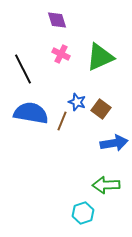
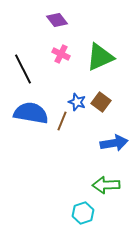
purple diamond: rotated 20 degrees counterclockwise
brown square: moved 7 px up
